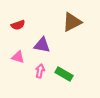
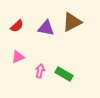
red semicircle: moved 1 px left, 1 px down; rotated 24 degrees counterclockwise
purple triangle: moved 4 px right, 17 px up
pink triangle: rotated 40 degrees counterclockwise
